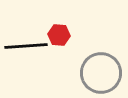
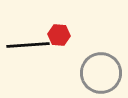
black line: moved 2 px right, 1 px up
